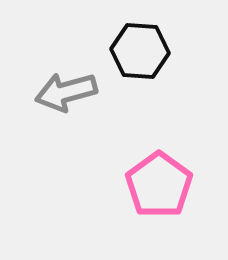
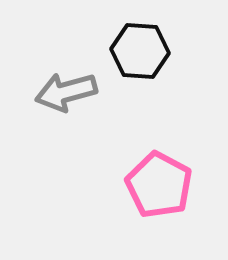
pink pentagon: rotated 8 degrees counterclockwise
